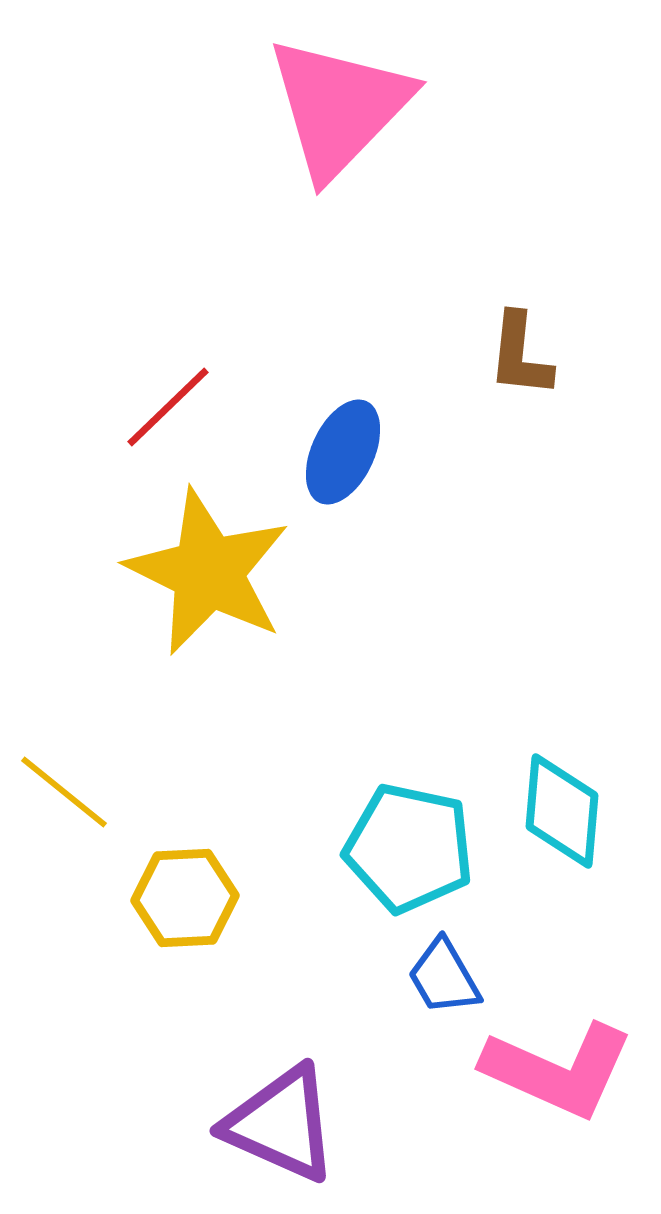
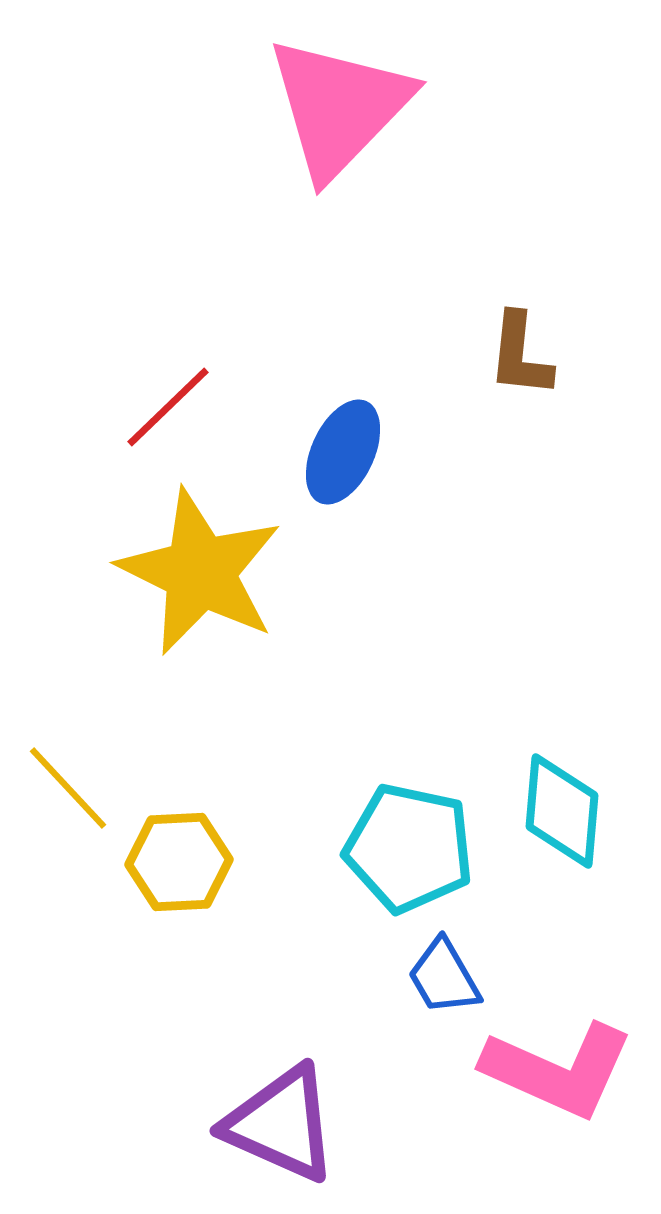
yellow star: moved 8 px left
yellow line: moved 4 px right, 4 px up; rotated 8 degrees clockwise
yellow hexagon: moved 6 px left, 36 px up
